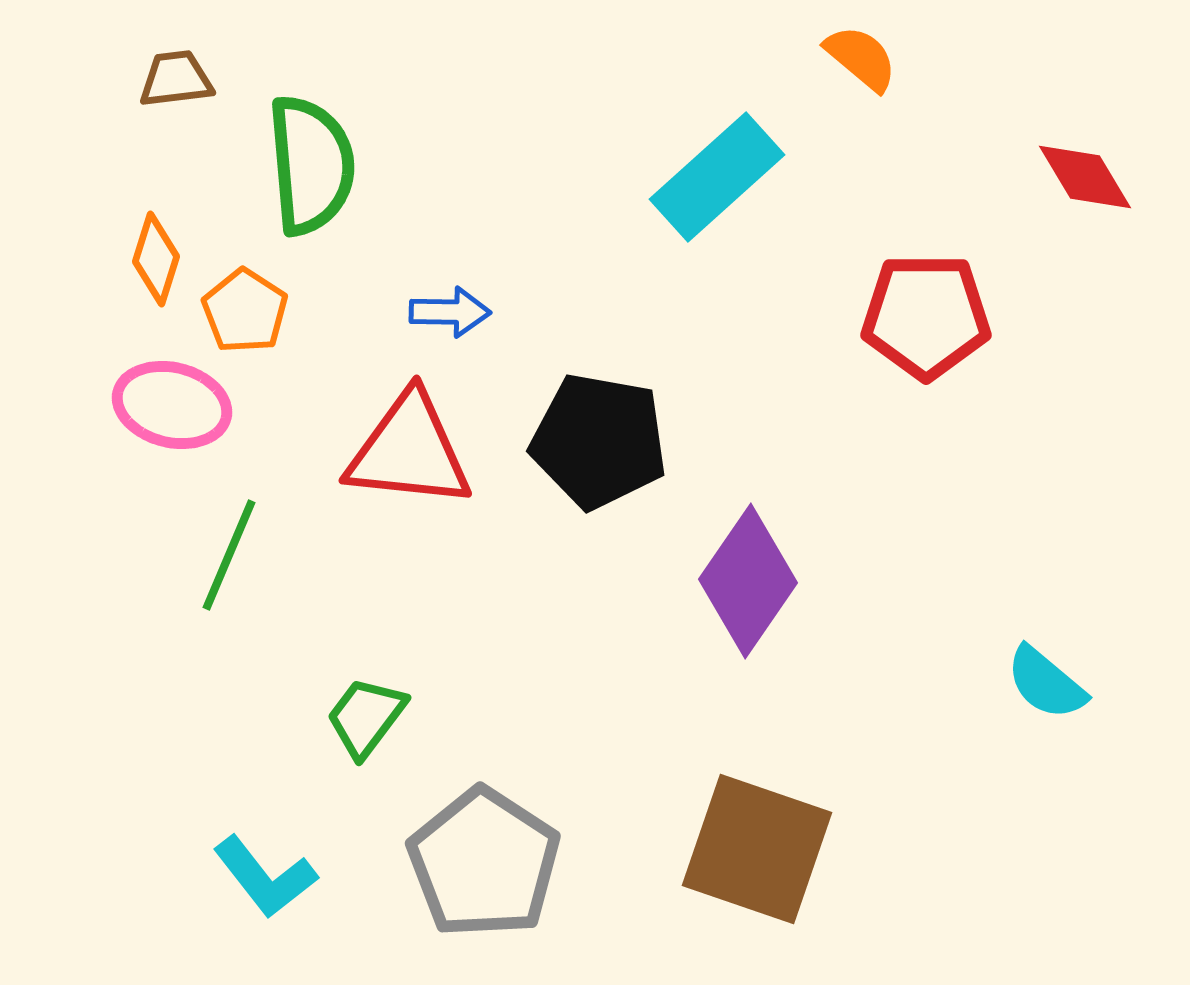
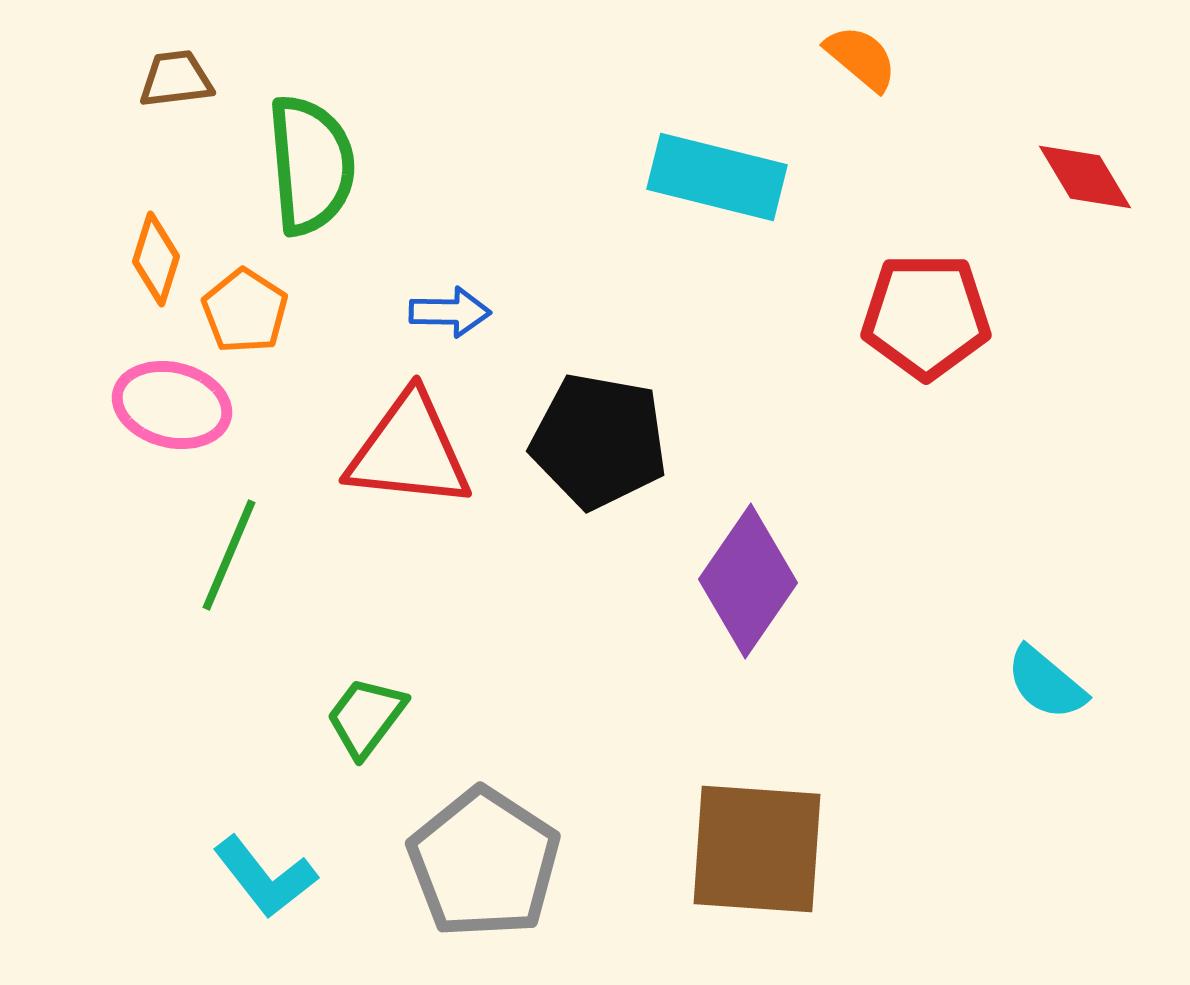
cyan rectangle: rotated 56 degrees clockwise
brown square: rotated 15 degrees counterclockwise
